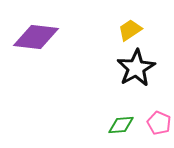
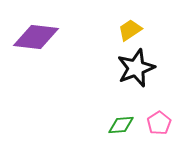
black star: rotated 9 degrees clockwise
pink pentagon: rotated 15 degrees clockwise
